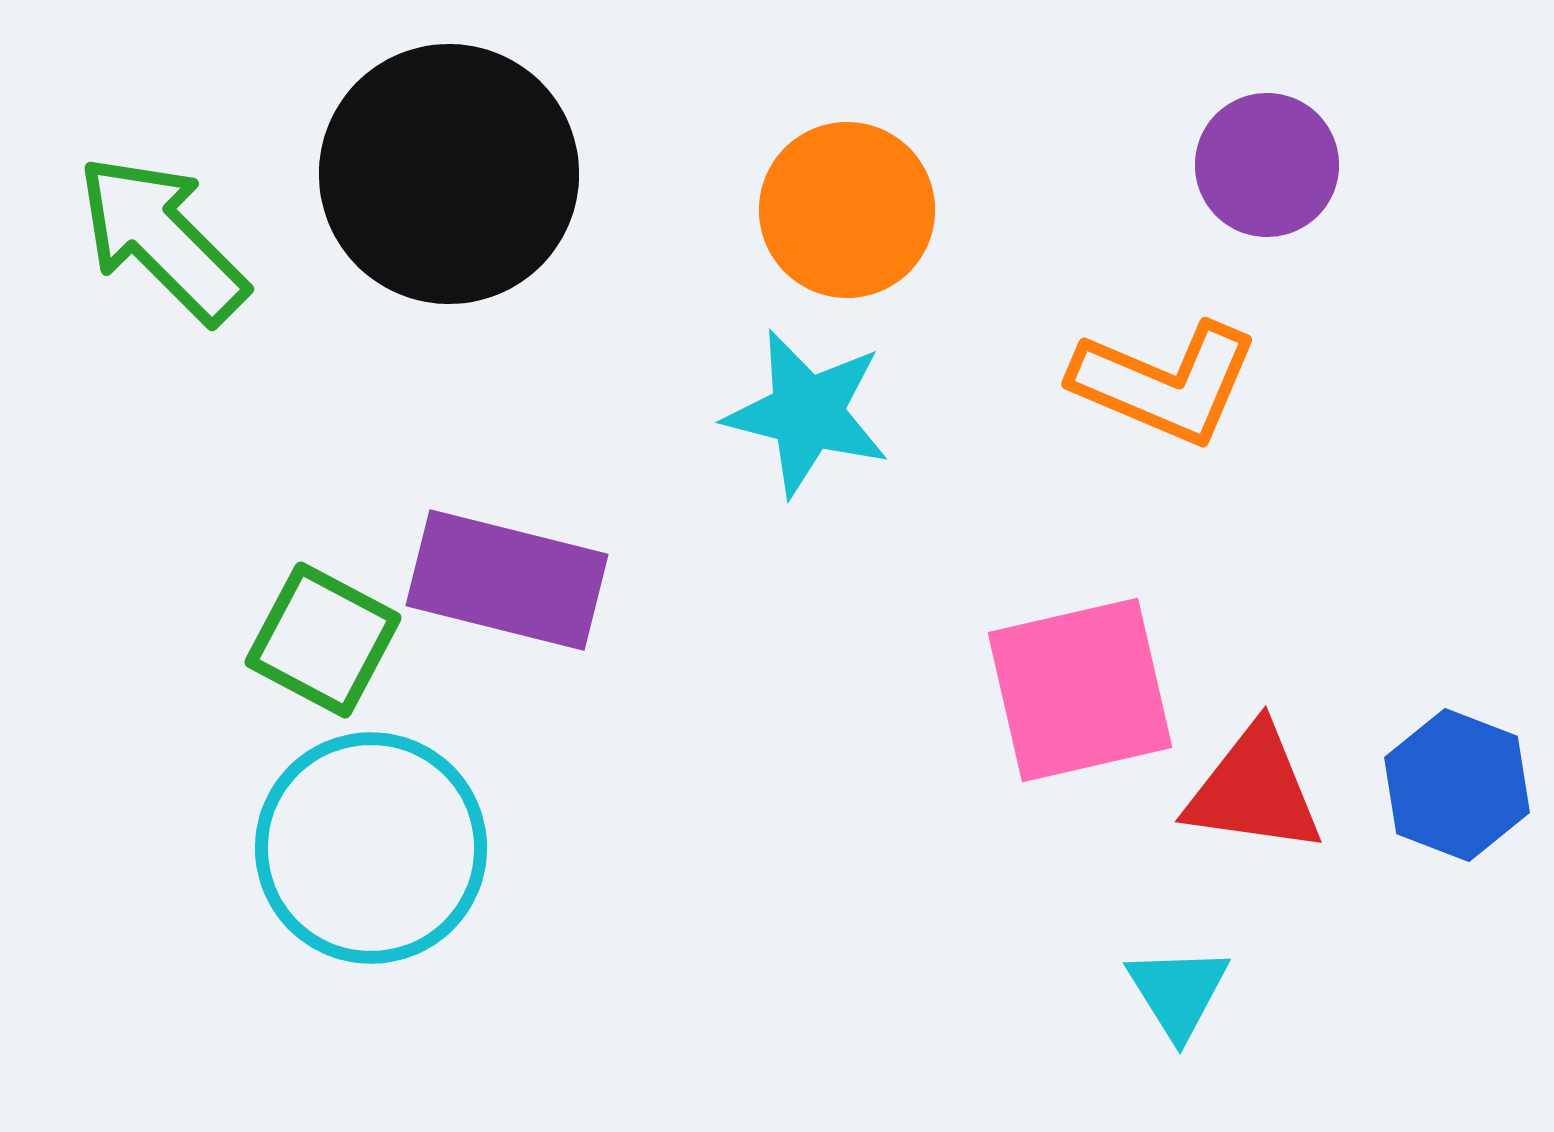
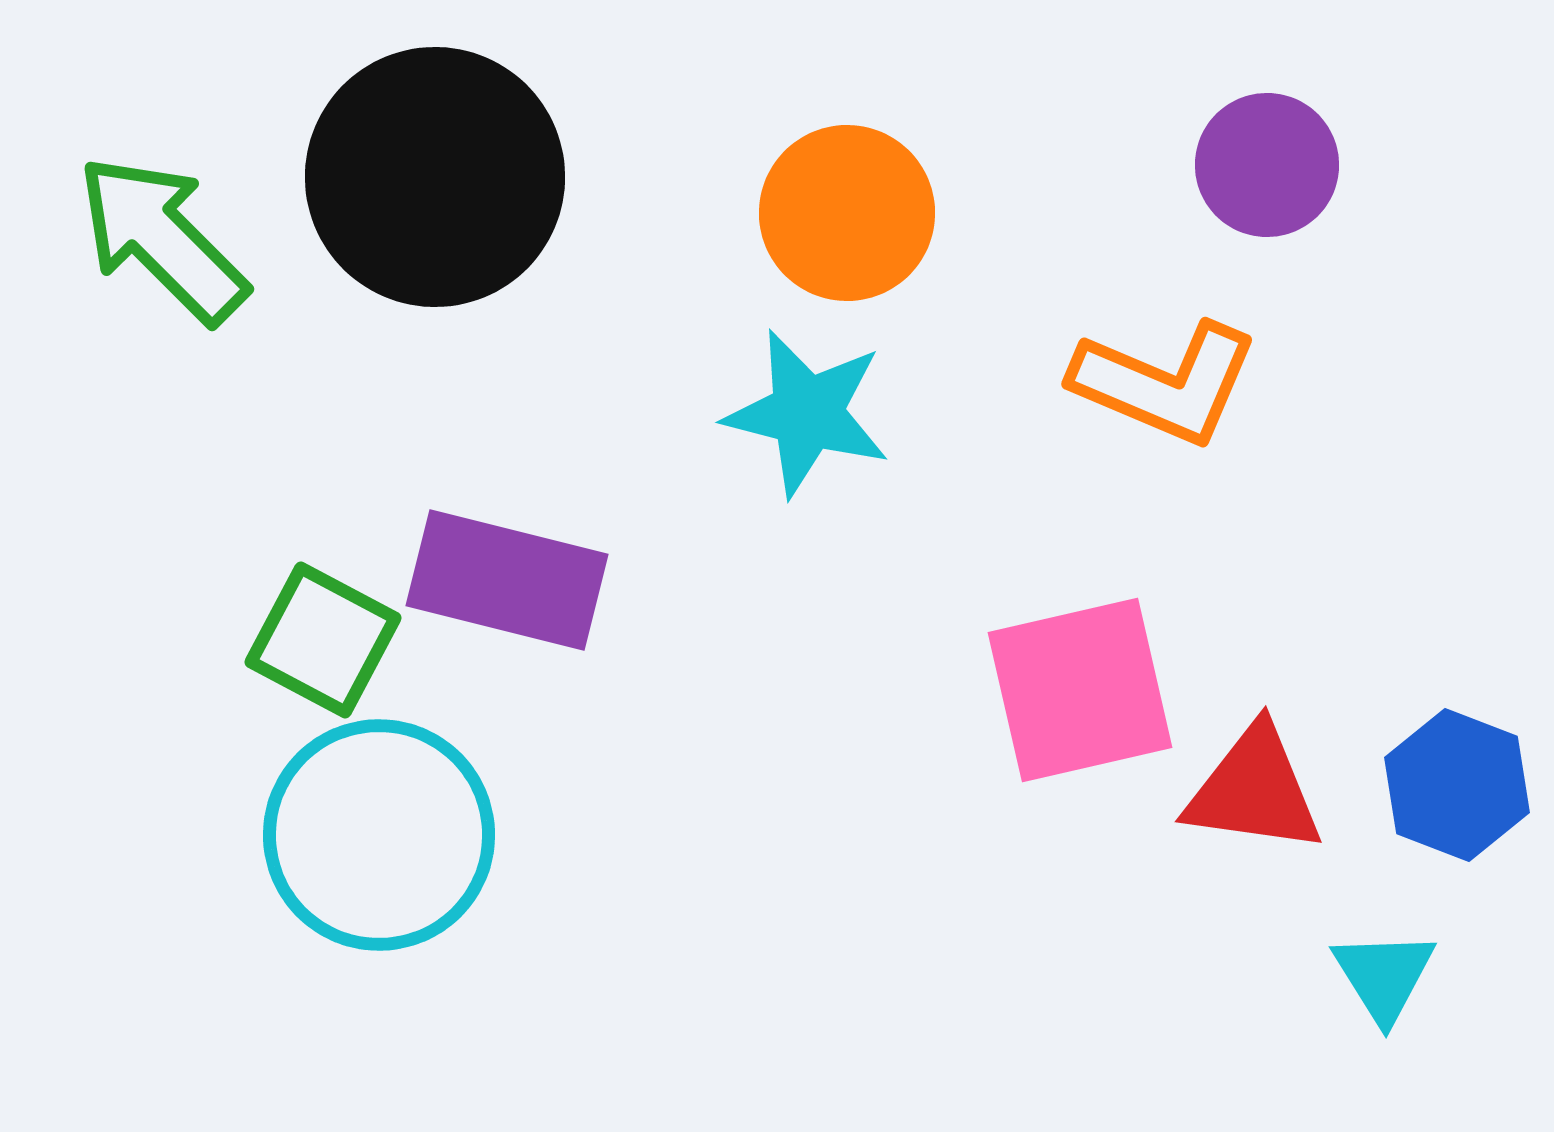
black circle: moved 14 px left, 3 px down
orange circle: moved 3 px down
cyan circle: moved 8 px right, 13 px up
cyan triangle: moved 206 px right, 16 px up
